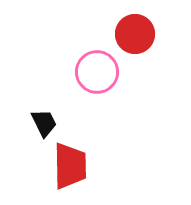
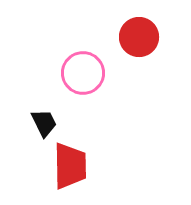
red circle: moved 4 px right, 3 px down
pink circle: moved 14 px left, 1 px down
